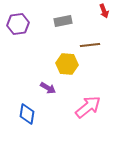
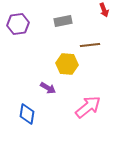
red arrow: moved 1 px up
